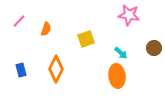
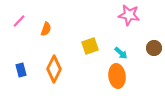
yellow square: moved 4 px right, 7 px down
orange diamond: moved 2 px left
